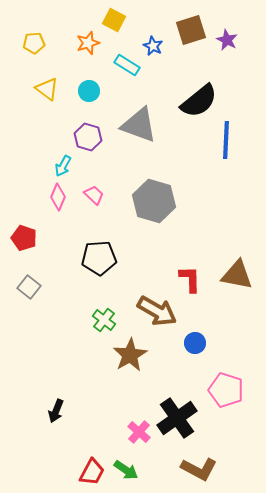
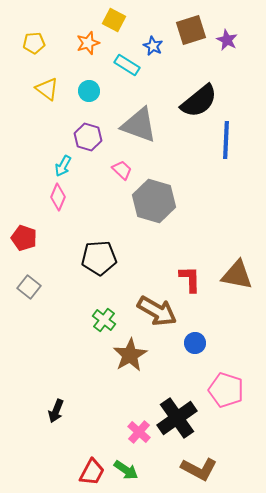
pink trapezoid: moved 28 px right, 25 px up
